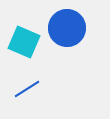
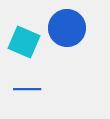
blue line: rotated 32 degrees clockwise
